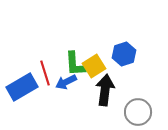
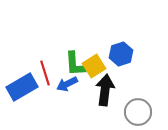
blue hexagon: moved 3 px left
blue arrow: moved 1 px right, 2 px down
